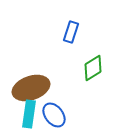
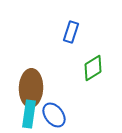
brown ellipse: rotated 69 degrees counterclockwise
